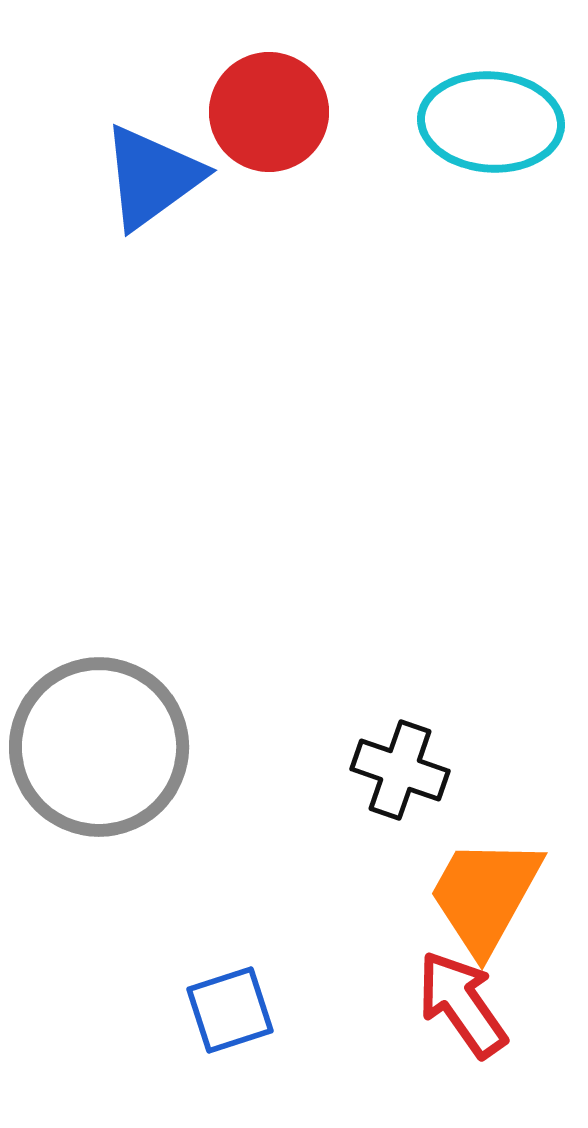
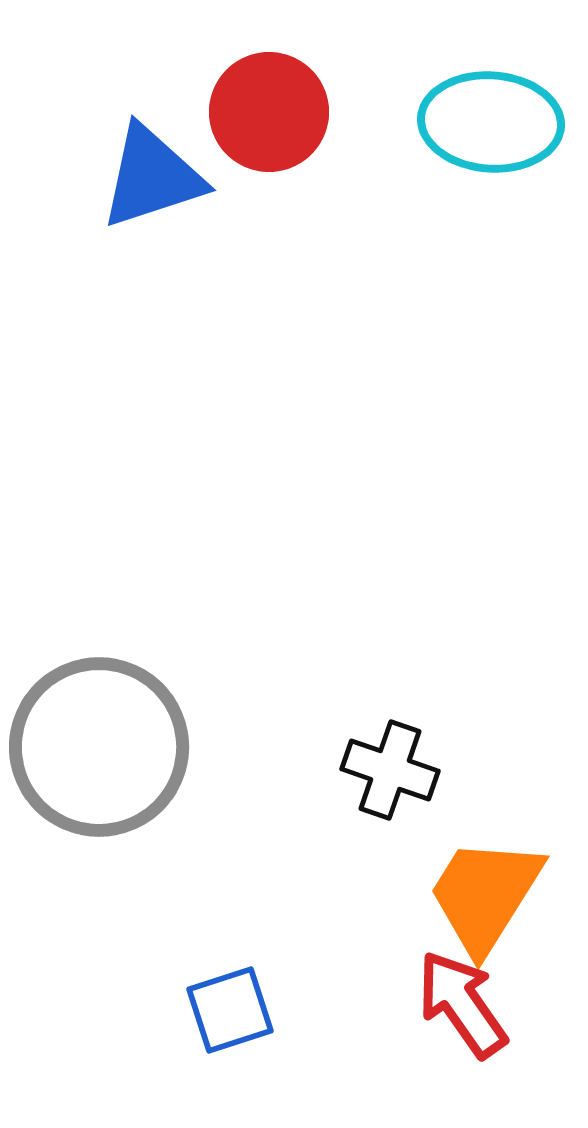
blue triangle: rotated 18 degrees clockwise
black cross: moved 10 px left
orange trapezoid: rotated 3 degrees clockwise
